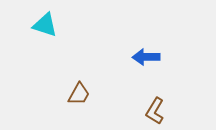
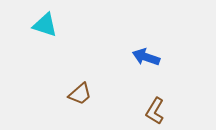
blue arrow: rotated 20 degrees clockwise
brown trapezoid: moved 1 px right; rotated 20 degrees clockwise
